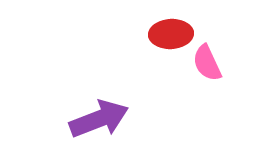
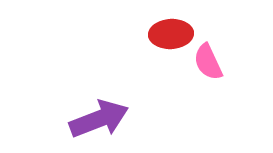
pink semicircle: moved 1 px right, 1 px up
